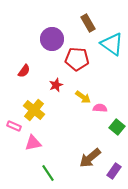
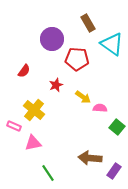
brown arrow: rotated 45 degrees clockwise
